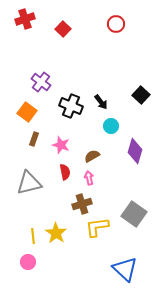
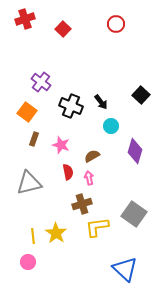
red semicircle: moved 3 px right
